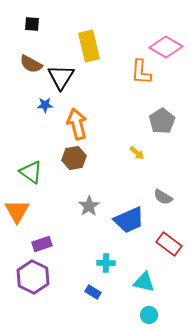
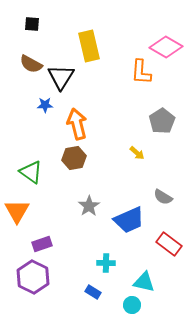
cyan circle: moved 17 px left, 10 px up
